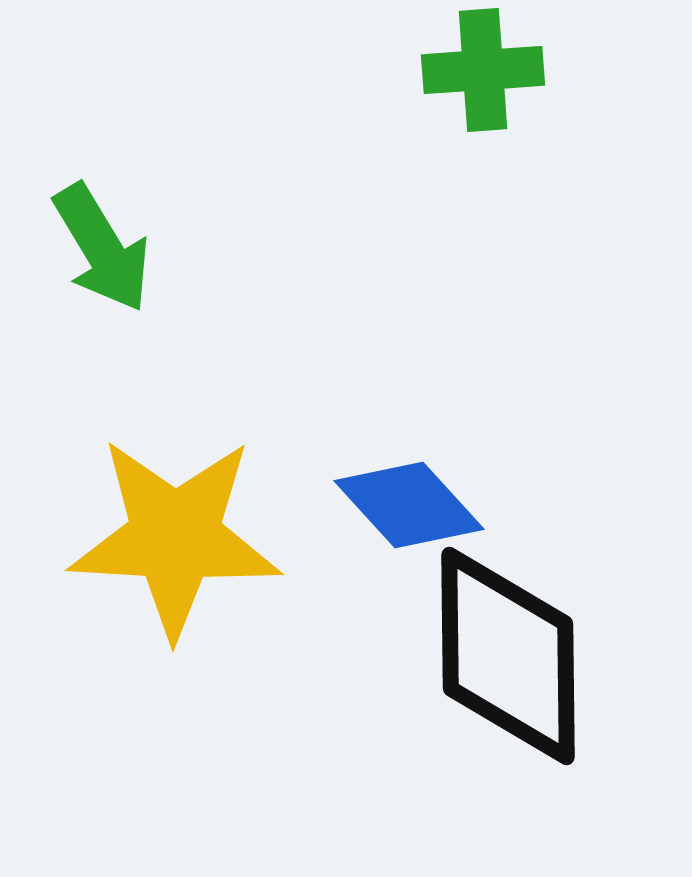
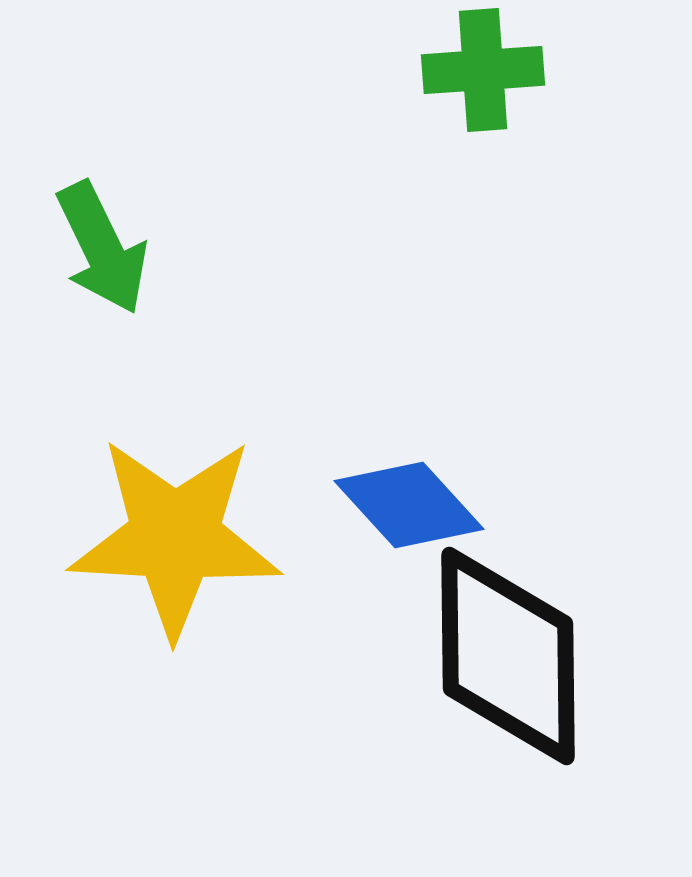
green arrow: rotated 5 degrees clockwise
